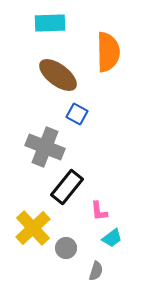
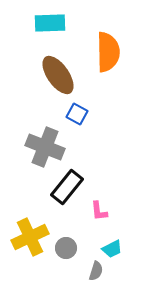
brown ellipse: rotated 18 degrees clockwise
yellow cross: moved 3 px left, 9 px down; rotated 18 degrees clockwise
cyan trapezoid: moved 11 px down; rotated 10 degrees clockwise
